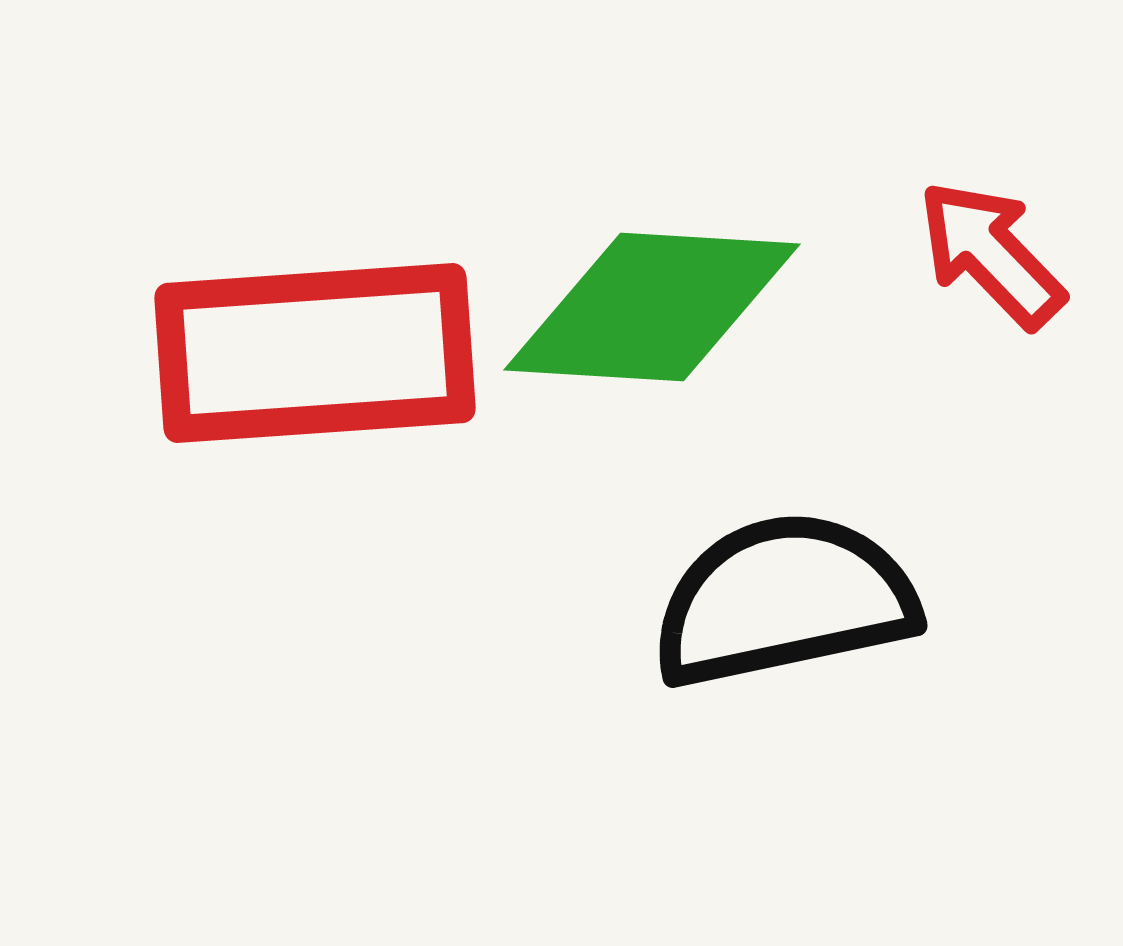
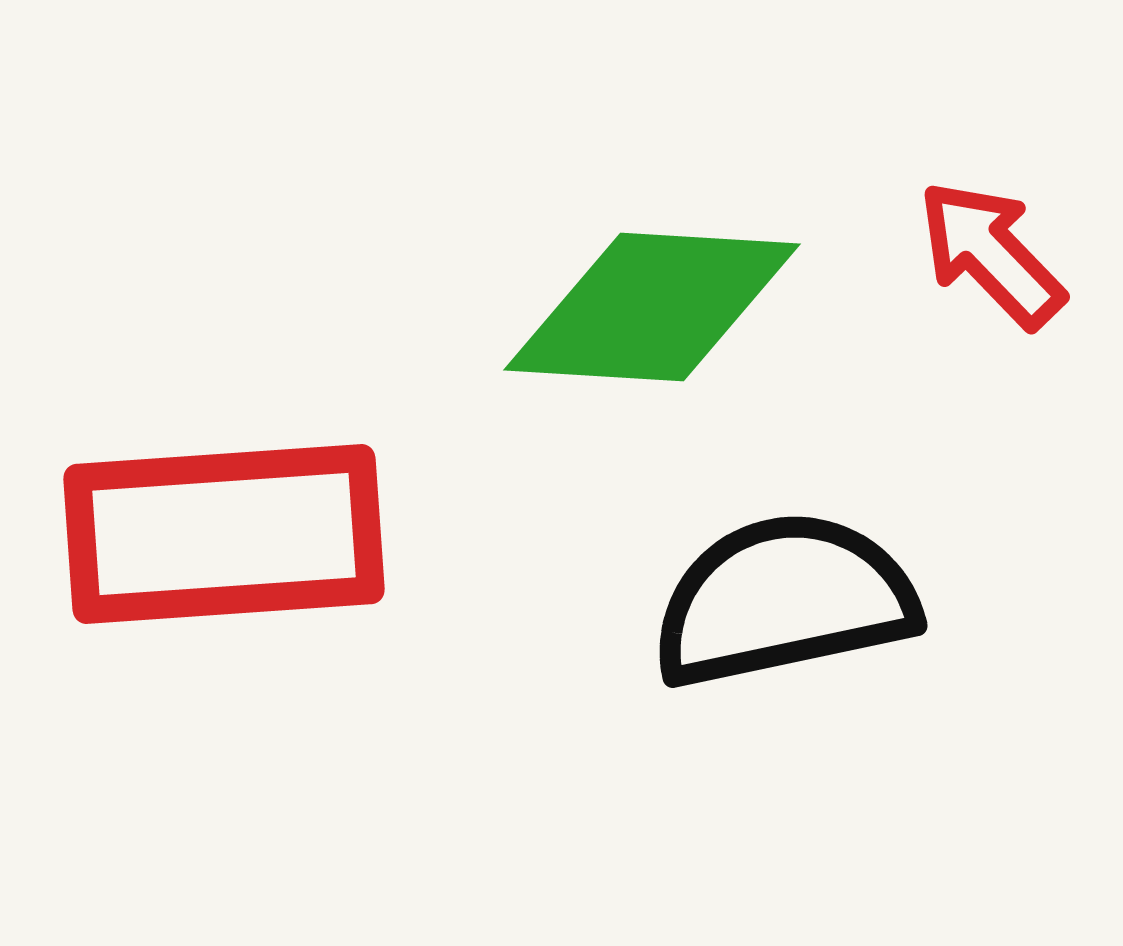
red rectangle: moved 91 px left, 181 px down
